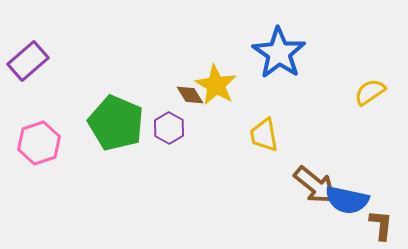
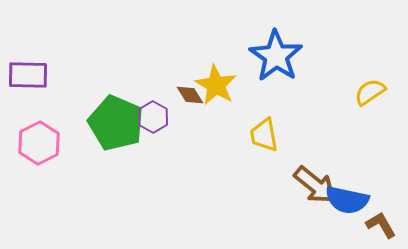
blue star: moved 3 px left, 3 px down
purple rectangle: moved 14 px down; rotated 42 degrees clockwise
purple hexagon: moved 16 px left, 11 px up
pink hexagon: rotated 9 degrees counterclockwise
brown L-shape: rotated 36 degrees counterclockwise
